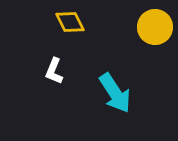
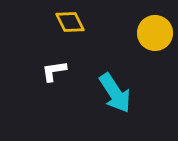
yellow circle: moved 6 px down
white L-shape: rotated 60 degrees clockwise
